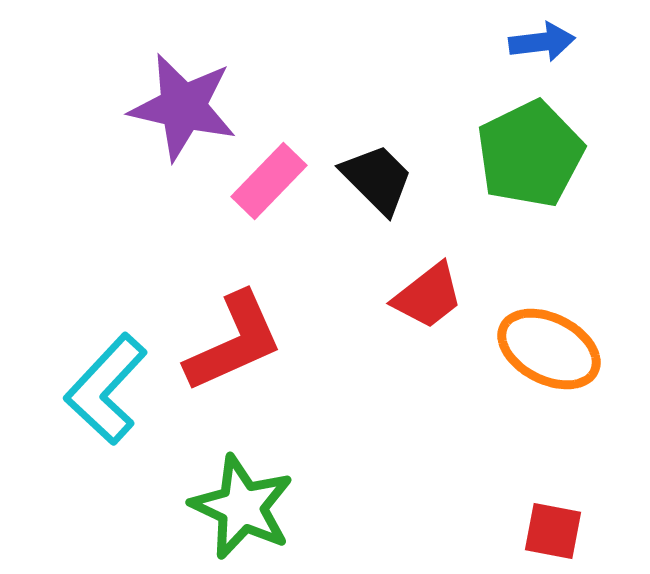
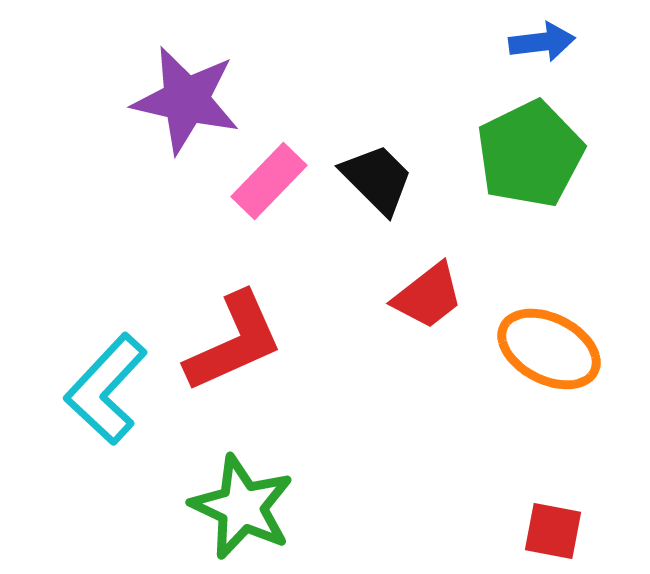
purple star: moved 3 px right, 7 px up
